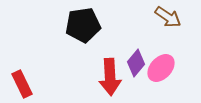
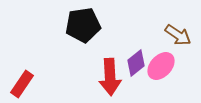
brown arrow: moved 10 px right, 18 px down
purple diamond: rotated 12 degrees clockwise
pink ellipse: moved 2 px up
red rectangle: rotated 60 degrees clockwise
